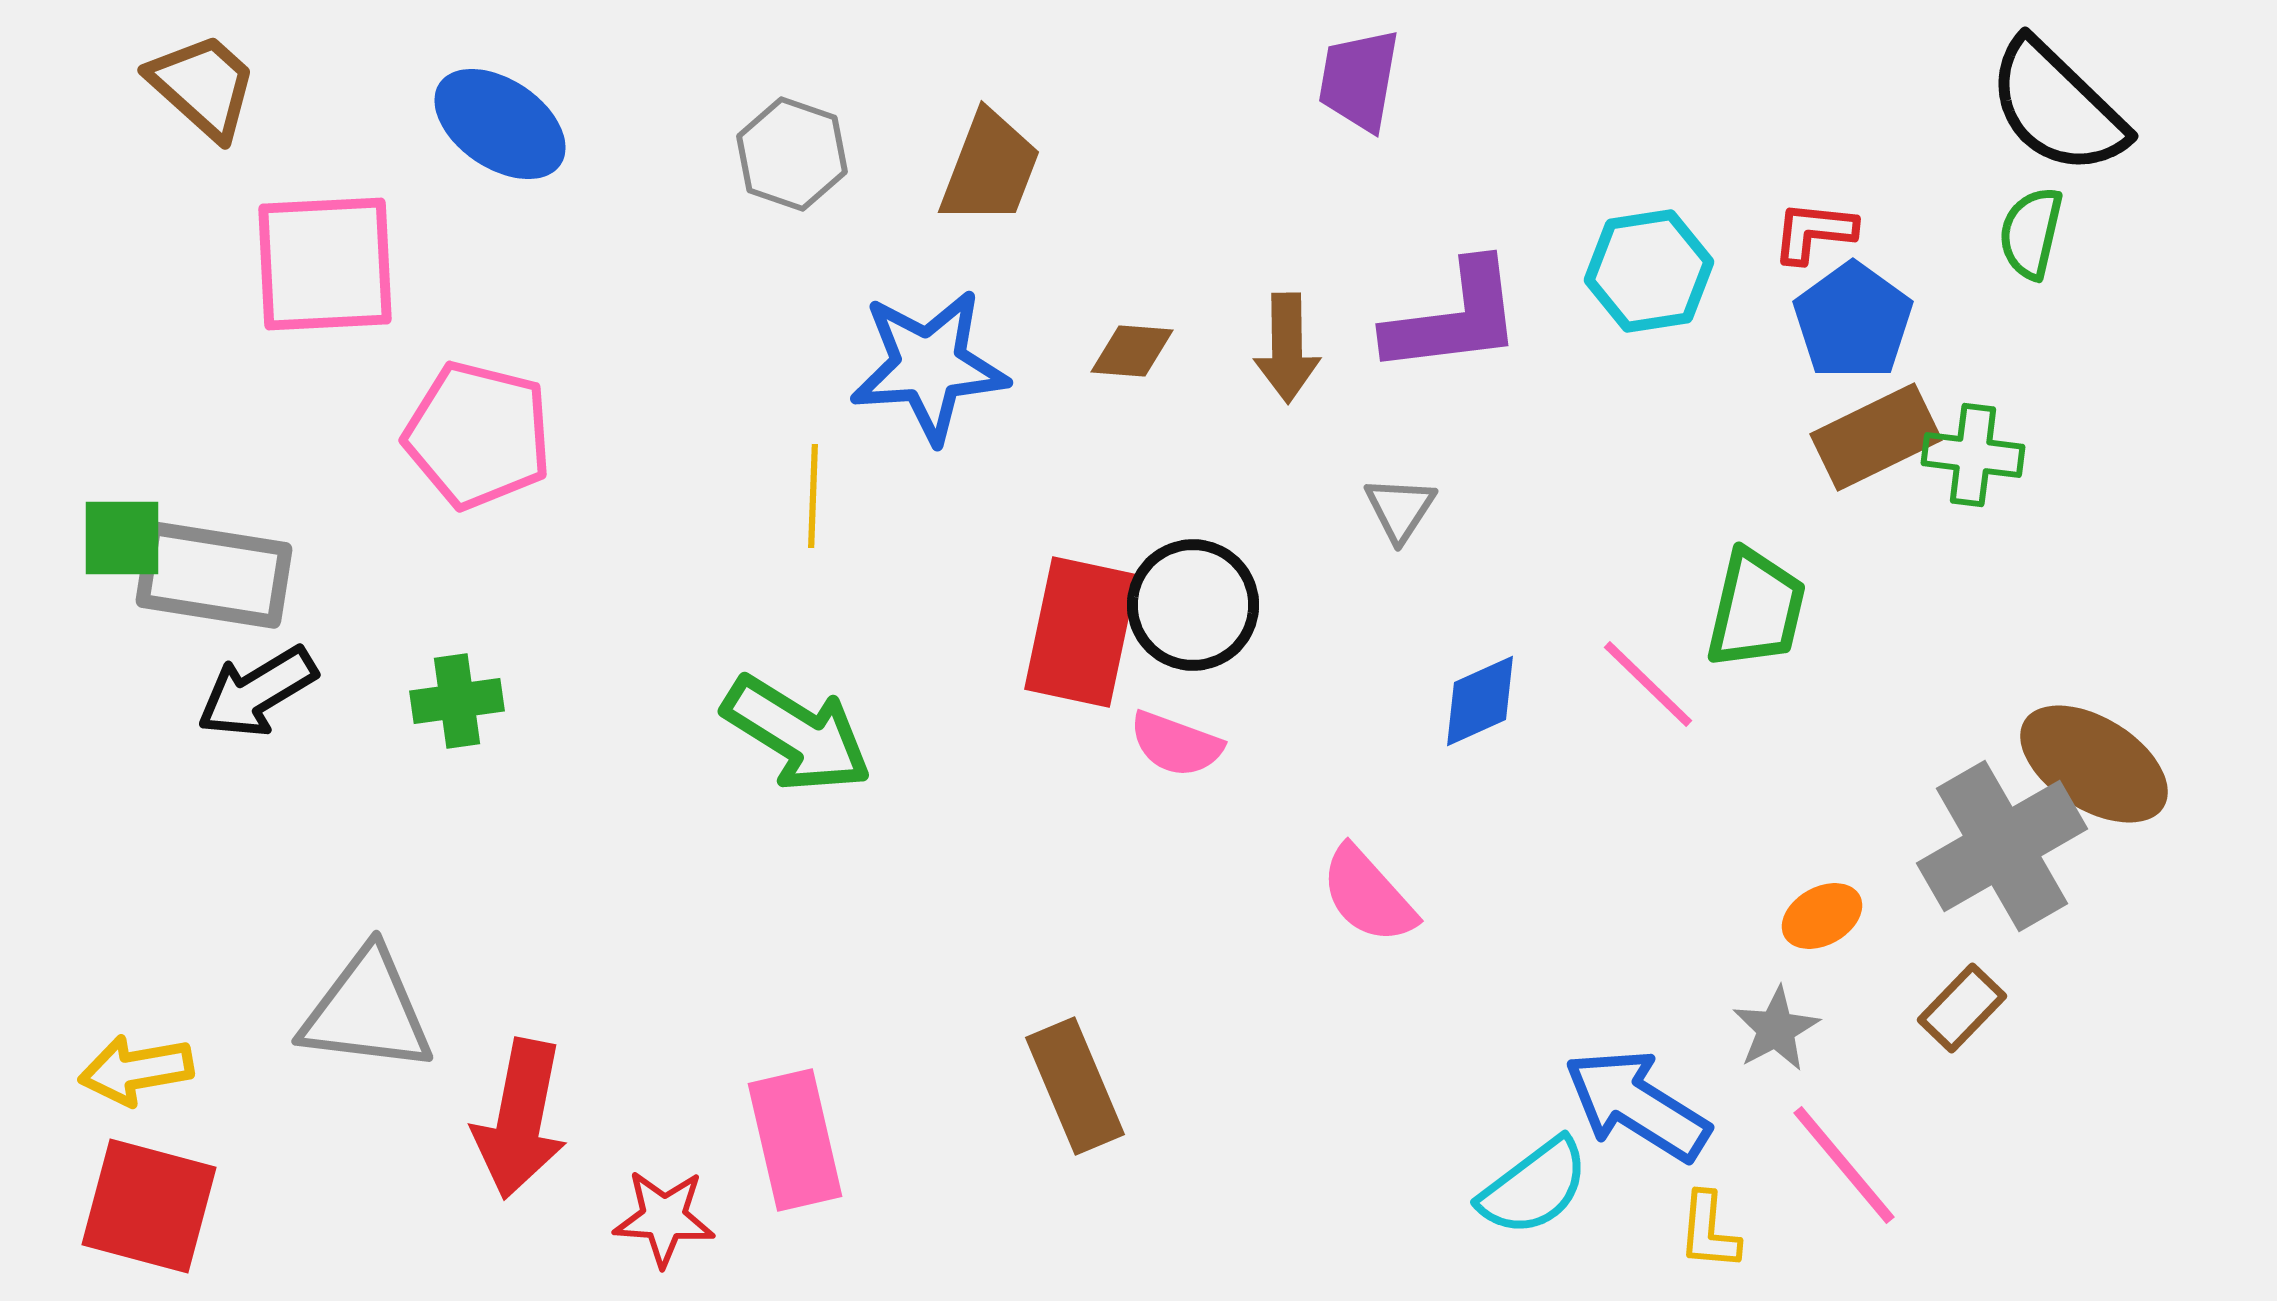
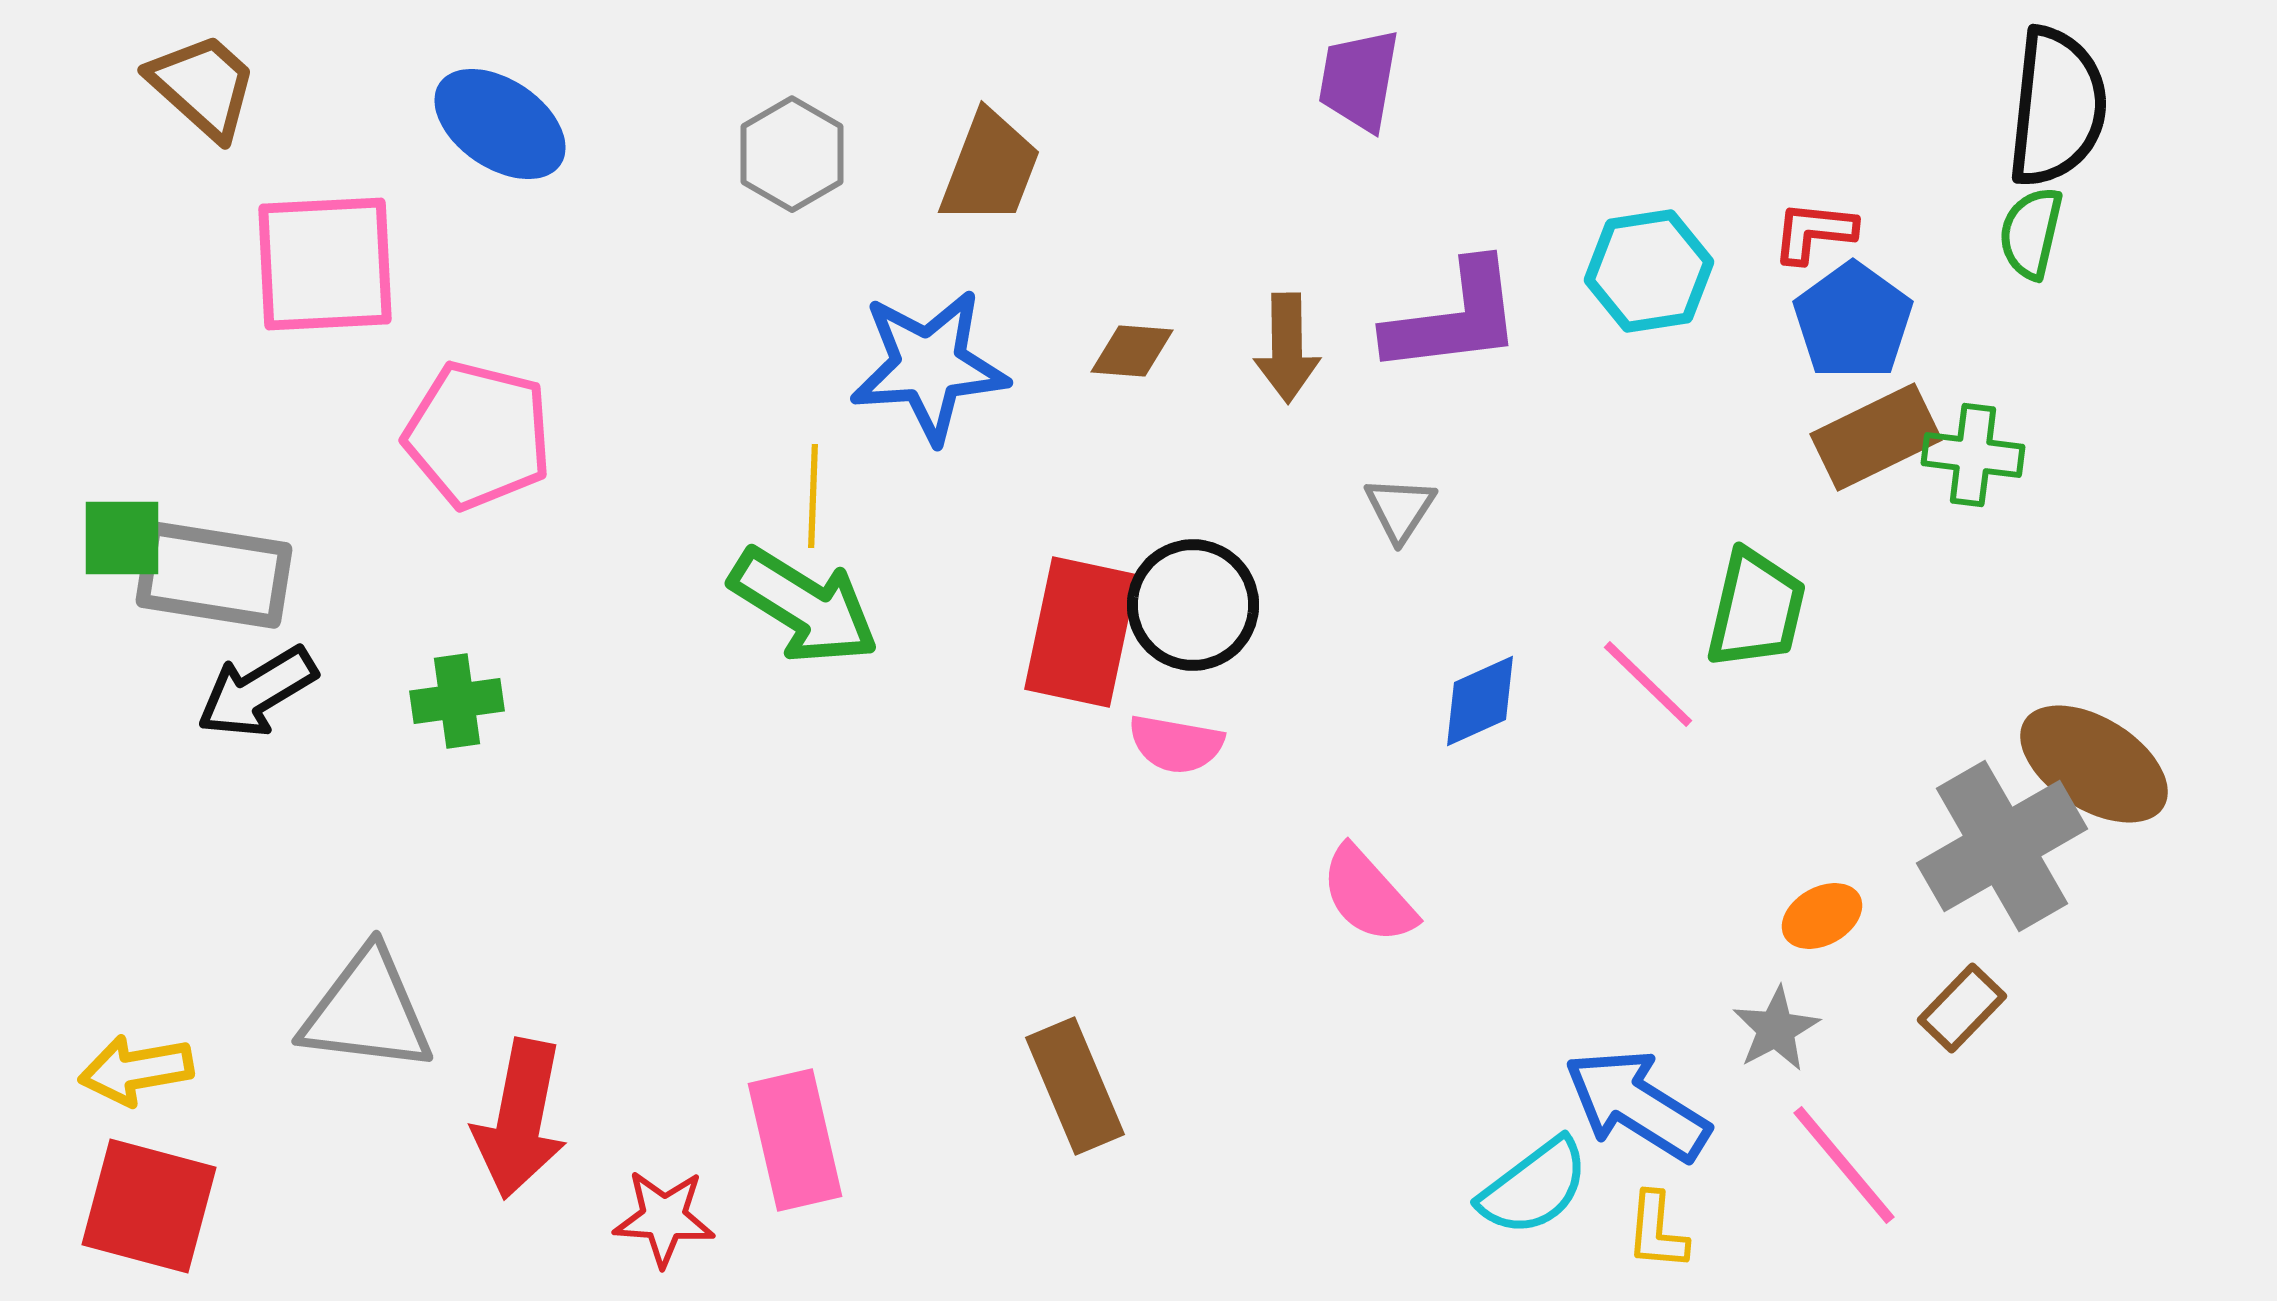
black semicircle at (2057, 107): rotated 128 degrees counterclockwise
gray hexagon at (792, 154): rotated 11 degrees clockwise
green arrow at (797, 734): moved 7 px right, 128 px up
pink semicircle at (1176, 744): rotated 10 degrees counterclockwise
yellow L-shape at (1709, 1231): moved 52 px left
